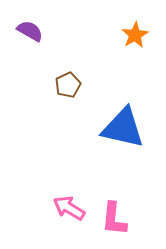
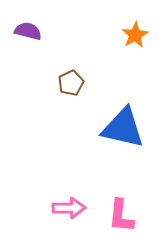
purple semicircle: moved 2 px left; rotated 16 degrees counterclockwise
brown pentagon: moved 3 px right, 2 px up
pink arrow: rotated 148 degrees clockwise
pink L-shape: moved 7 px right, 3 px up
